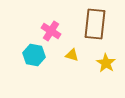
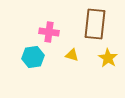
pink cross: moved 2 px left, 1 px down; rotated 24 degrees counterclockwise
cyan hexagon: moved 1 px left, 2 px down; rotated 20 degrees counterclockwise
yellow star: moved 2 px right, 5 px up
